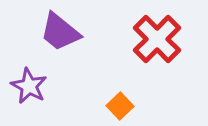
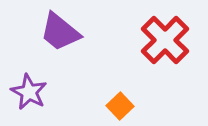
red cross: moved 8 px right, 1 px down
purple star: moved 6 px down
